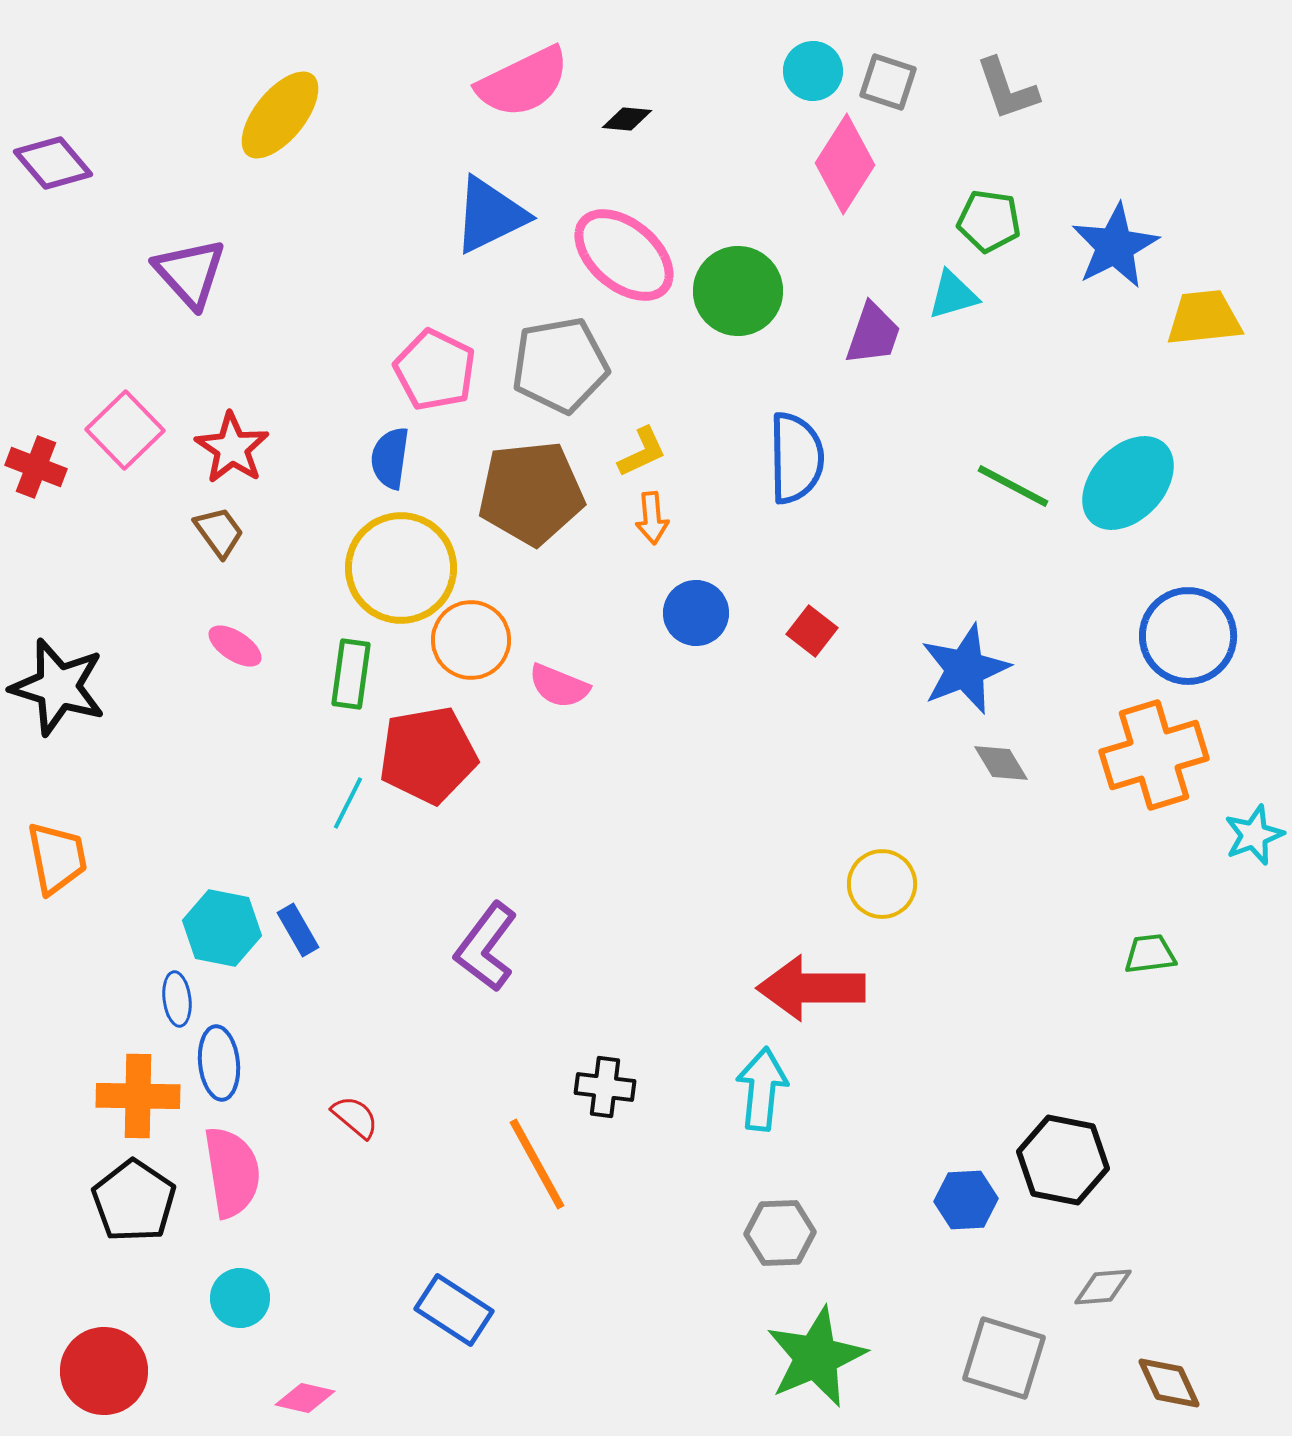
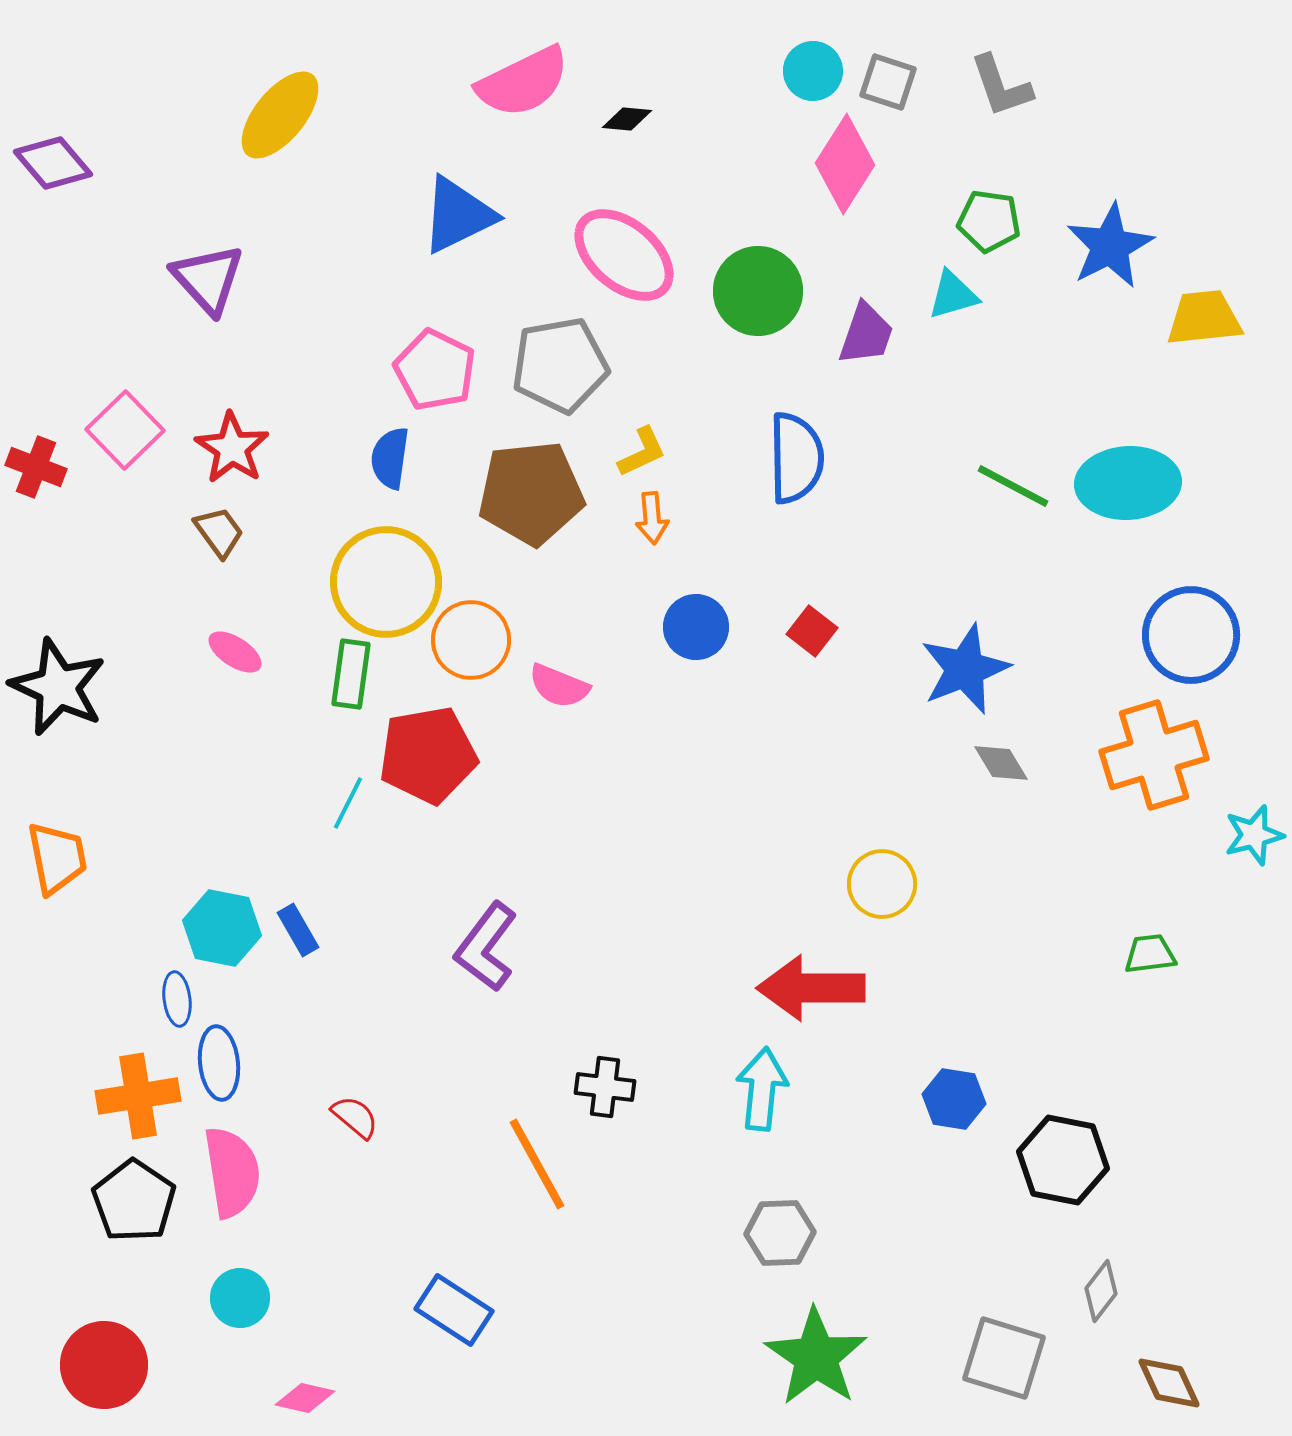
gray L-shape at (1007, 89): moved 6 px left, 3 px up
blue triangle at (490, 215): moved 32 px left
blue star at (1115, 246): moved 5 px left
purple triangle at (190, 273): moved 18 px right, 6 px down
green circle at (738, 291): moved 20 px right
purple trapezoid at (873, 334): moved 7 px left
cyan ellipse at (1128, 483): rotated 44 degrees clockwise
yellow circle at (401, 568): moved 15 px left, 14 px down
blue circle at (696, 613): moved 14 px down
blue circle at (1188, 636): moved 3 px right, 1 px up
pink ellipse at (235, 646): moved 6 px down
black star at (58, 687): rotated 8 degrees clockwise
cyan star at (1254, 835): rotated 6 degrees clockwise
orange cross at (138, 1096): rotated 10 degrees counterclockwise
blue hexagon at (966, 1200): moved 12 px left, 101 px up; rotated 12 degrees clockwise
gray diamond at (1103, 1287): moved 2 px left, 4 px down; rotated 48 degrees counterclockwise
green star at (816, 1357): rotated 14 degrees counterclockwise
red circle at (104, 1371): moved 6 px up
